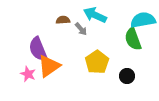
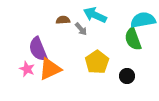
orange triangle: moved 1 px right, 3 px down; rotated 10 degrees clockwise
pink star: moved 1 px left, 5 px up
